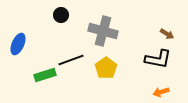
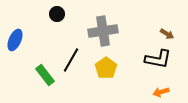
black circle: moved 4 px left, 1 px up
gray cross: rotated 24 degrees counterclockwise
blue ellipse: moved 3 px left, 4 px up
black line: rotated 40 degrees counterclockwise
green rectangle: rotated 70 degrees clockwise
